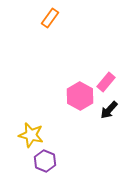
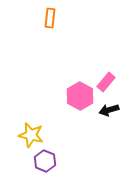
orange rectangle: rotated 30 degrees counterclockwise
black arrow: rotated 30 degrees clockwise
